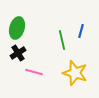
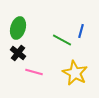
green ellipse: moved 1 px right
green line: rotated 48 degrees counterclockwise
black cross: rotated 21 degrees counterclockwise
yellow star: rotated 10 degrees clockwise
